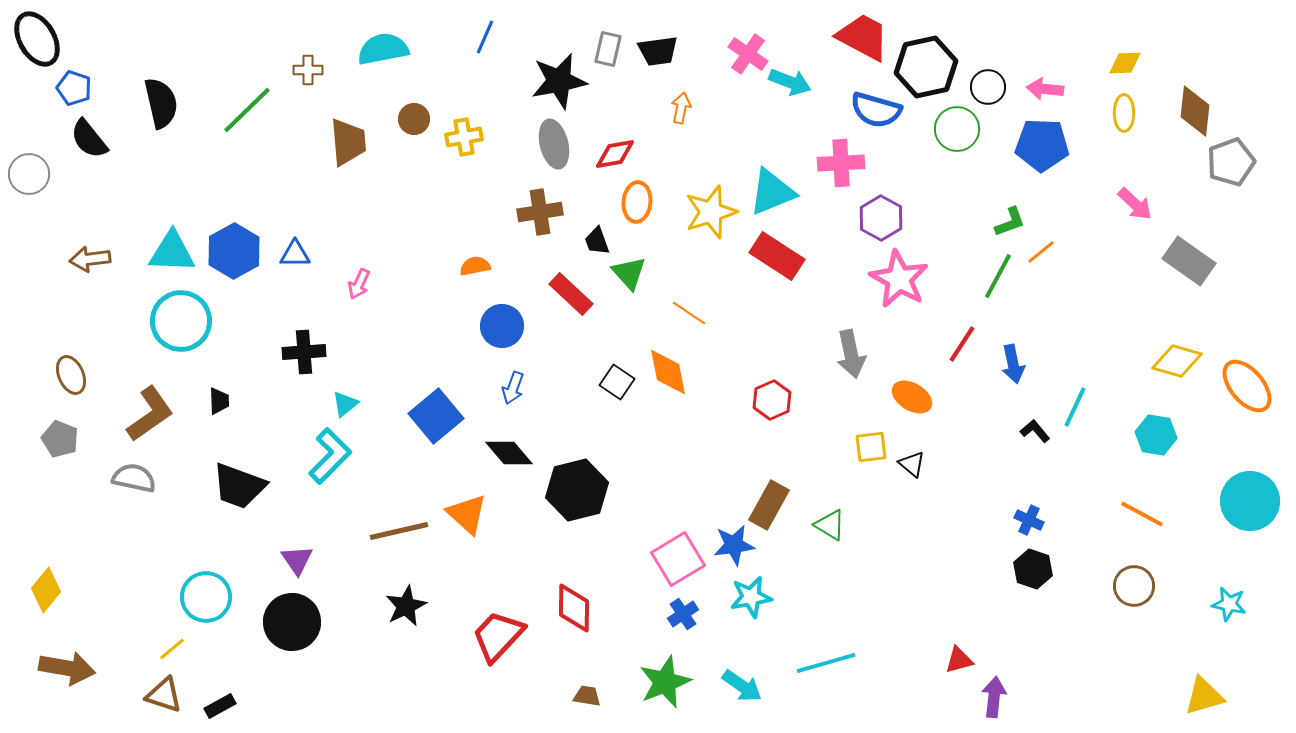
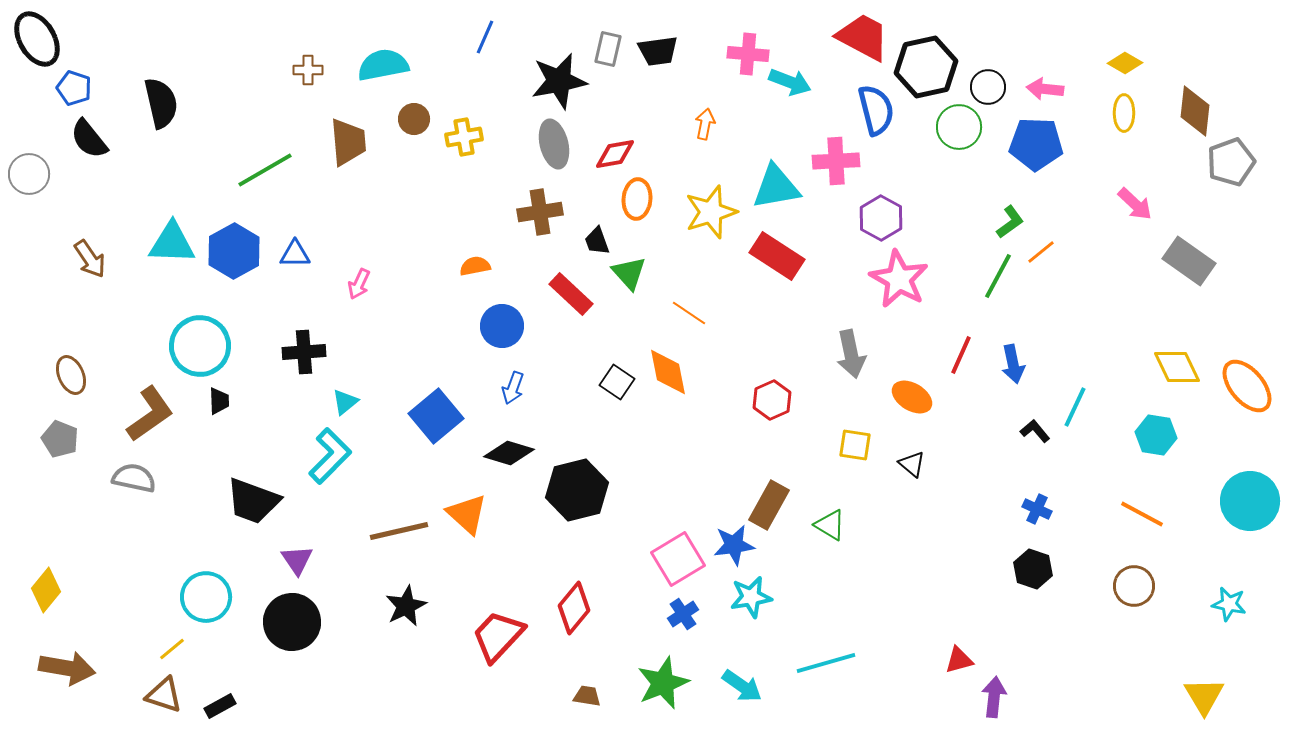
cyan semicircle at (383, 49): moved 16 px down
pink cross at (748, 54): rotated 30 degrees counterclockwise
yellow diamond at (1125, 63): rotated 32 degrees clockwise
orange arrow at (681, 108): moved 24 px right, 16 px down
green line at (247, 110): moved 18 px right, 60 px down; rotated 14 degrees clockwise
blue semicircle at (876, 110): rotated 120 degrees counterclockwise
green circle at (957, 129): moved 2 px right, 2 px up
blue pentagon at (1042, 145): moved 6 px left, 1 px up
pink cross at (841, 163): moved 5 px left, 2 px up
cyan triangle at (772, 192): moved 4 px right, 5 px up; rotated 12 degrees clockwise
orange ellipse at (637, 202): moved 3 px up
green L-shape at (1010, 222): rotated 16 degrees counterclockwise
cyan triangle at (172, 252): moved 9 px up
brown arrow at (90, 259): rotated 117 degrees counterclockwise
cyan circle at (181, 321): moved 19 px right, 25 px down
red line at (962, 344): moved 1 px left, 11 px down; rotated 9 degrees counterclockwise
yellow diamond at (1177, 361): moved 6 px down; rotated 48 degrees clockwise
cyan triangle at (345, 404): moved 2 px up
yellow square at (871, 447): moved 16 px left, 2 px up; rotated 16 degrees clockwise
black diamond at (509, 453): rotated 33 degrees counterclockwise
black trapezoid at (239, 486): moved 14 px right, 15 px down
blue cross at (1029, 520): moved 8 px right, 11 px up
red diamond at (574, 608): rotated 39 degrees clockwise
green star at (665, 682): moved 2 px left, 1 px down
yellow triangle at (1204, 696): rotated 45 degrees counterclockwise
